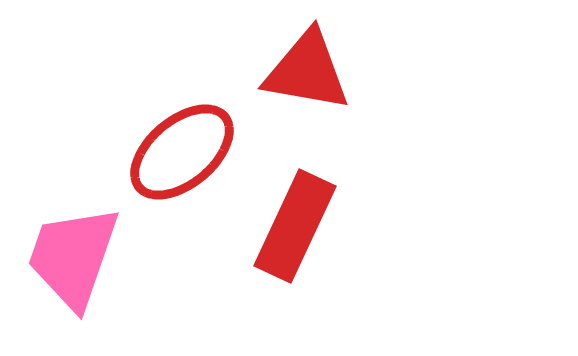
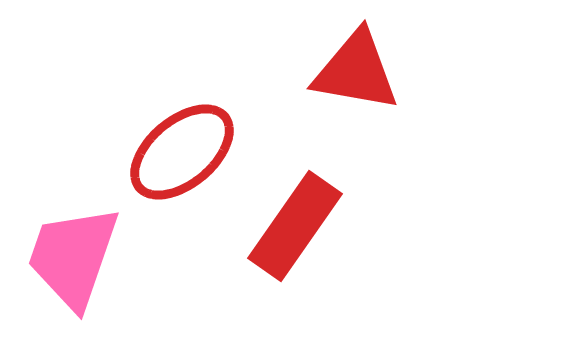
red triangle: moved 49 px right
red rectangle: rotated 10 degrees clockwise
